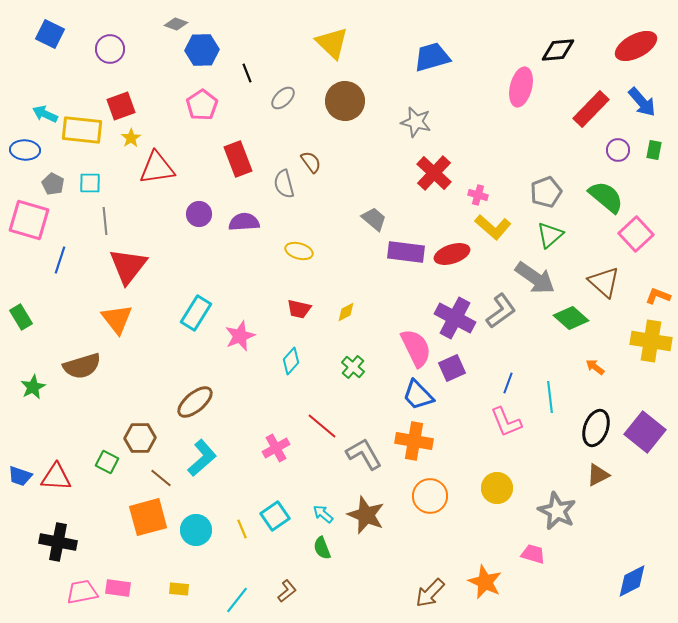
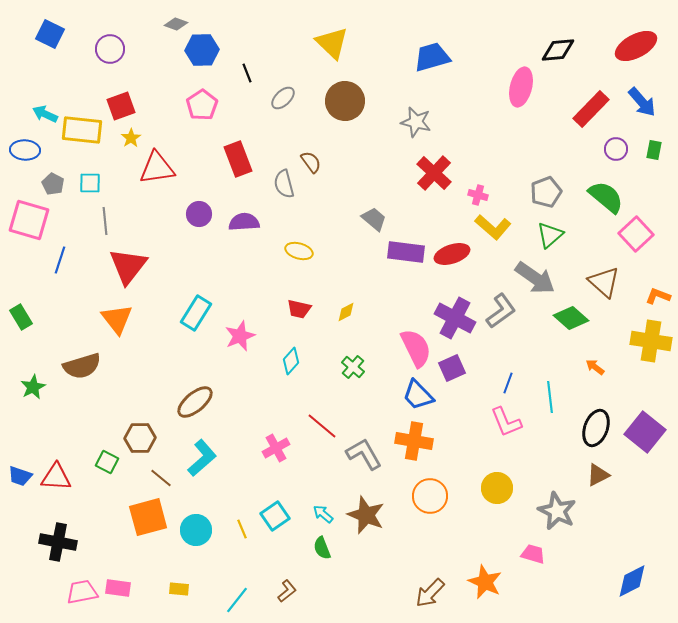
purple circle at (618, 150): moved 2 px left, 1 px up
